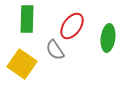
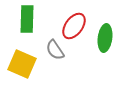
red ellipse: moved 2 px right
green ellipse: moved 3 px left
yellow square: rotated 12 degrees counterclockwise
